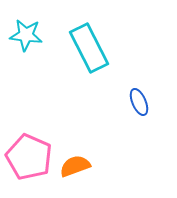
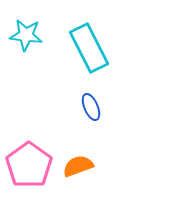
blue ellipse: moved 48 px left, 5 px down
pink pentagon: moved 8 px down; rotated 12 degrees clockwise
orange semicircle: moved 3 px right
